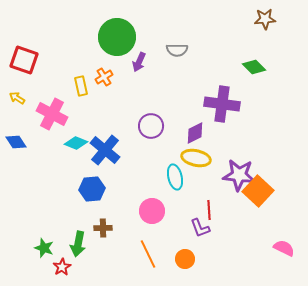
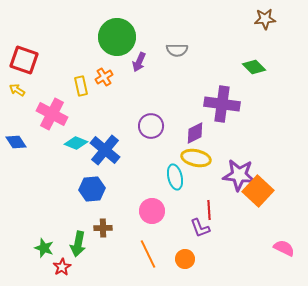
yellow arrow: moved 8 px up
